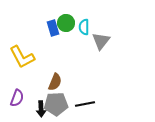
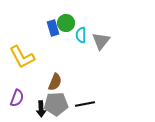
cyan semicircle: moved 3 px left, 8 px down
